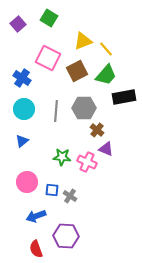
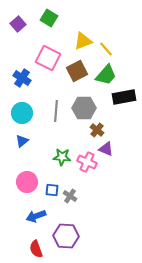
cyan circle: moved 2 px left, 4 px down
